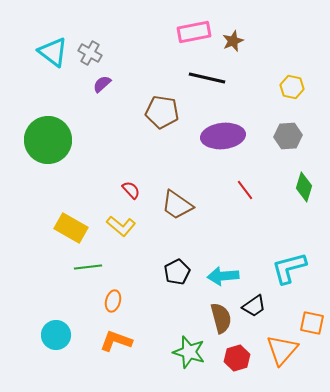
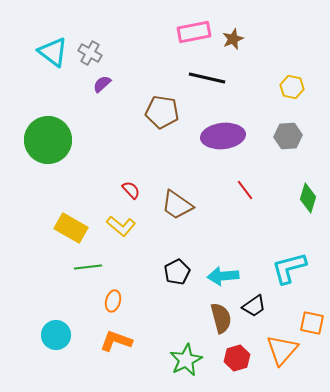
brown star: moved 2 px up
green diamond: moved 4 px right, 11 px down
green star: moved 3 px left, 8 px down; rotated 28 degrees clockwise
